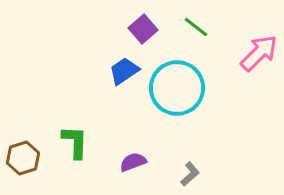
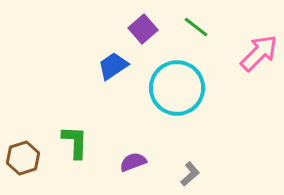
blue trapezoid: moved 11 px left, 5 px up
